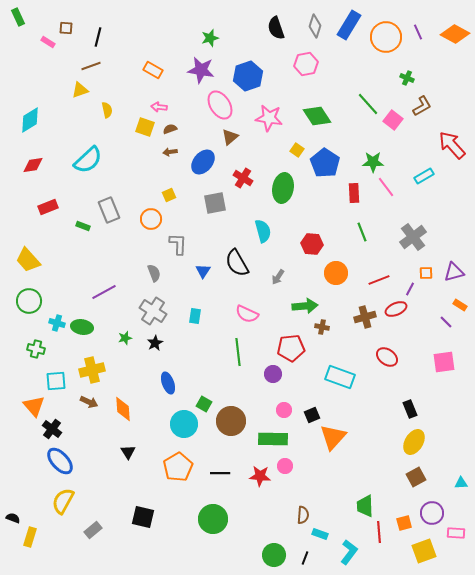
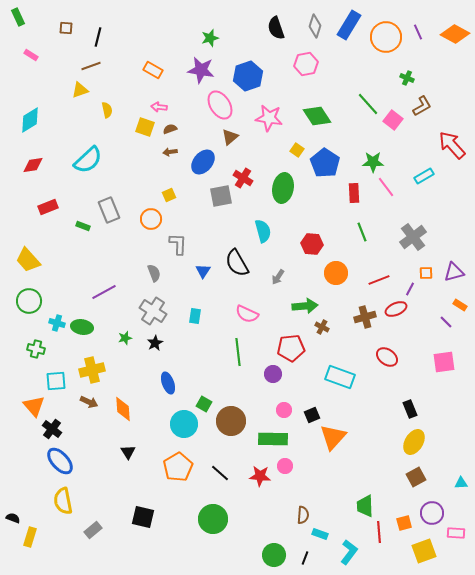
pink rectangle at (48, 42): moved 17 px left, 13 px down
gray square at (215, 203): moved 6 px right, 7 px up
brown cross at (322, 327): rotated 16 degrees clockwise
black line at (220, 473): rotated 42 degrees clockwise
yellow semicircle at (63, 501): rotated 40 degrees counterclockwise
